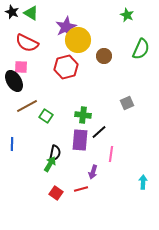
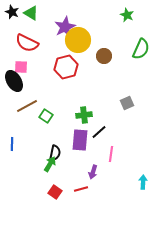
purple star: moved 1 px left
green cross: moved 1 px right; rotated 14 degrees counterclockwise
red square: moved 1 px left, 1 px up
